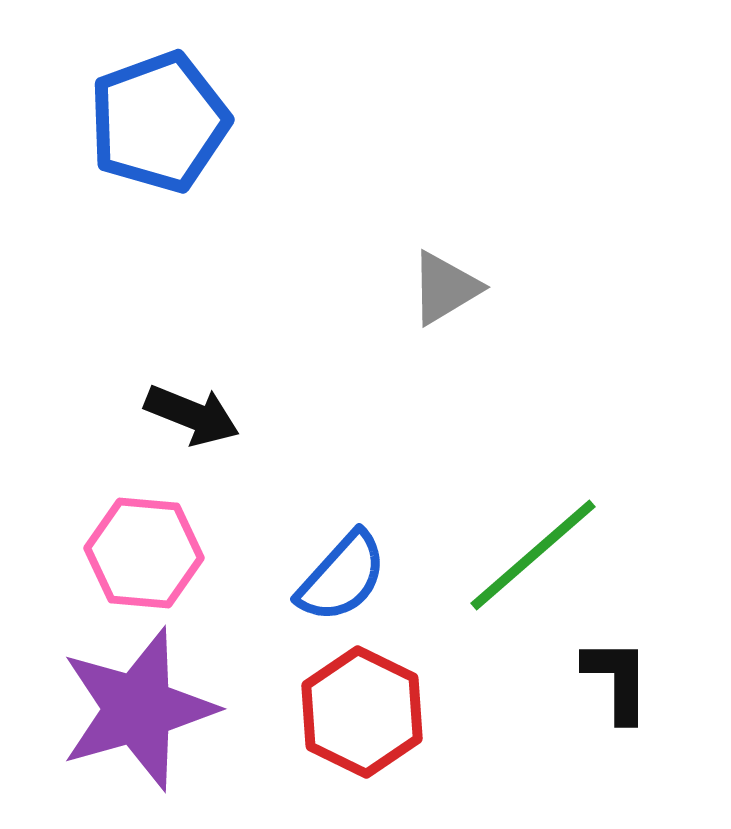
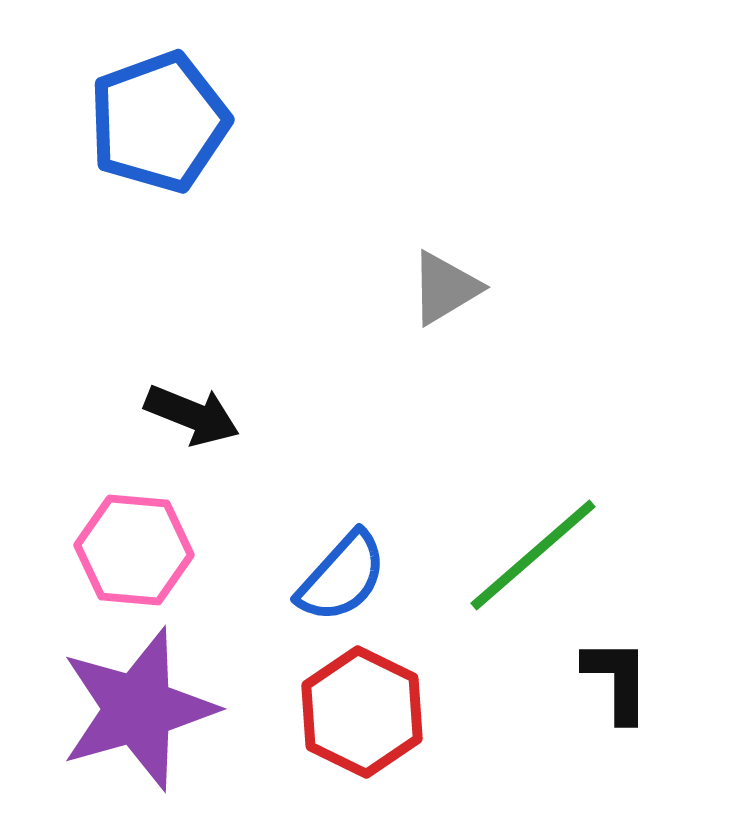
pink hexagon: moved 10 px left, 3 px up
